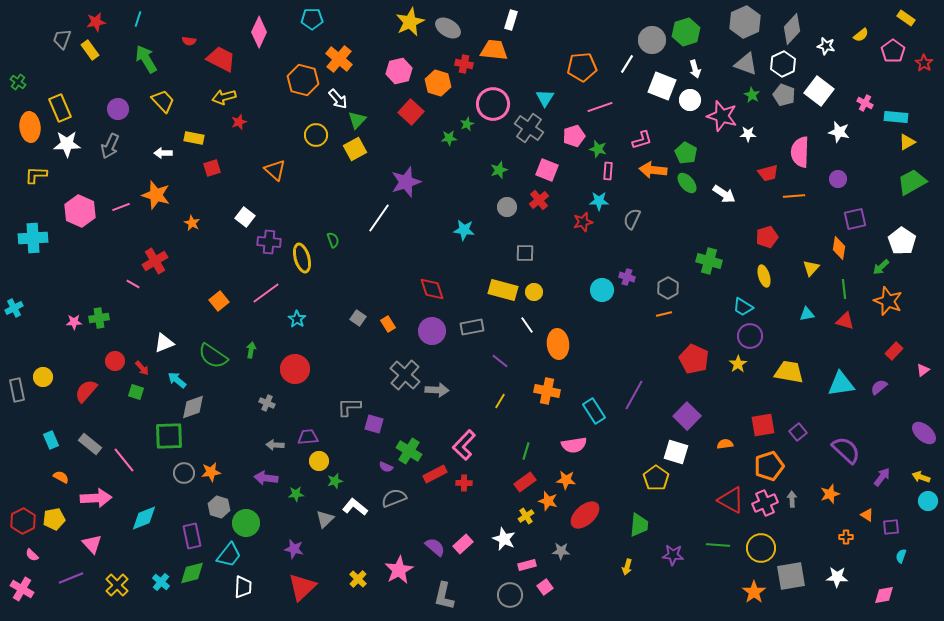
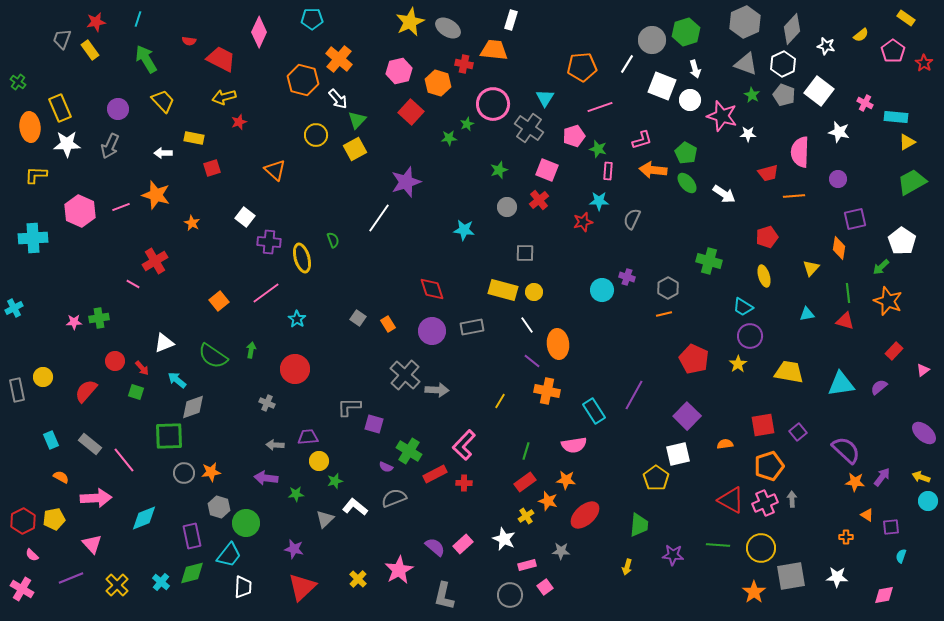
green line at (844, 289): moved 4 px right, 4 px down
purple line at (500, 361): moved 32 px right
white square at (676, 452): moved 2 px right, 2 px down; rotated 30 degrees counterclockwise
orange star at (830, 494): moved 25 px right, 12 px up; rotated 24 degrees clockwise
